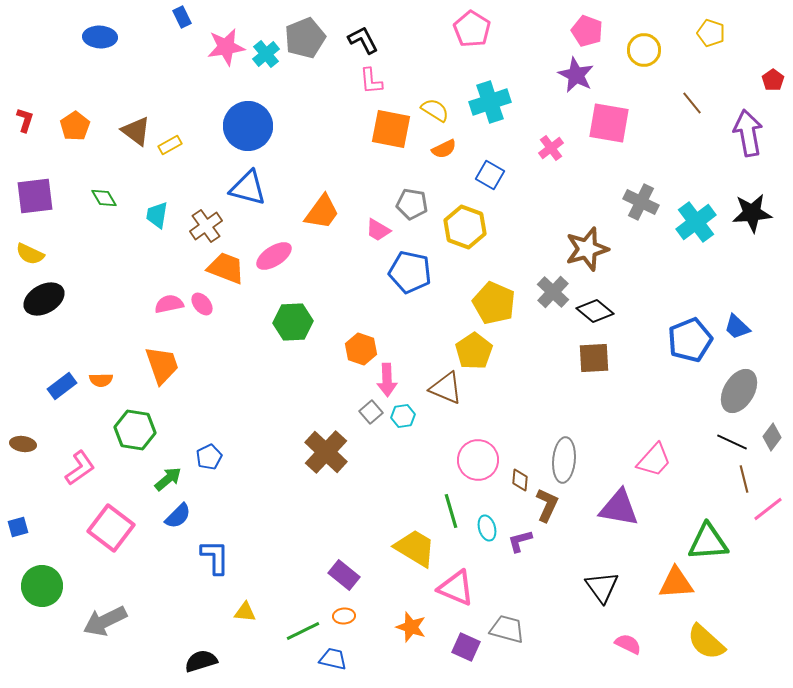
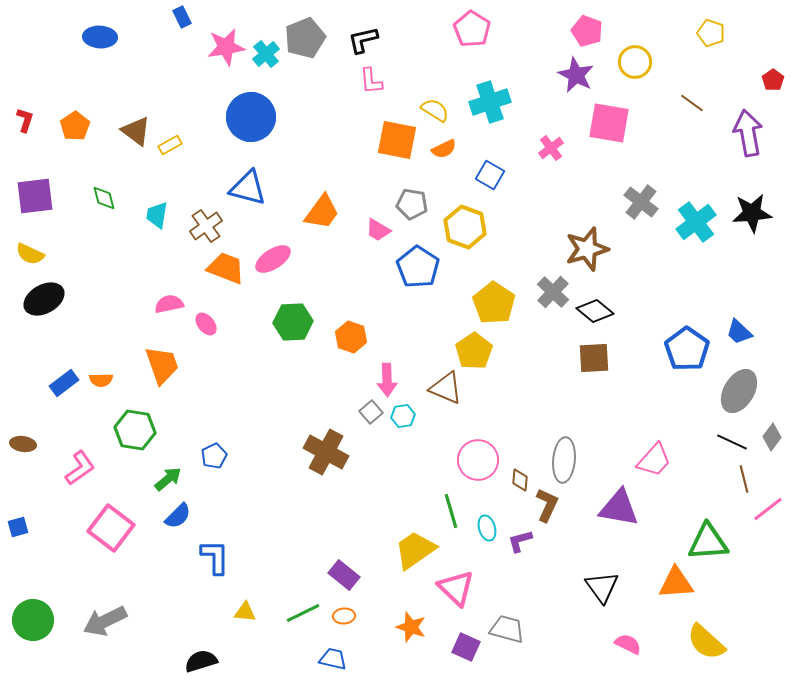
black L-shape at (363, 40): rotated 76 degrees counterclockwise
yellow circle at (644, 50): moved 9 px left, 12 px down
brown line at (692, 103): rotated 15 degrees counterclockwise
blue circle at (248, 126): moved 3 px right, 9 px up
orange square at (391, 129): moved 6 px right, 11 px down
green diamond at (104, 198): rotated 16 degrees clockwise
gray cross at (641, 202): rotated 12 degrees clockwise
pink ellipse at (274, 256): moved 1 px left, 3 px down
blue pentagon at (410, 272): moved 8 px right, 5 px up; rotated 21 degrees clockwise
yellow pentagon at (494, 303): rotated 9 degrees clockwise
pink ellipse at (202, 304): moved 4 px right, 20 px down
blue trapezoid at (737, 327): moved 2 px right, 5 px down
blue pentagon at (690, 340): moved 3 px left, 9 px down; rotated 15 degrees counterclockwise
orange hexagon at (361, 349): moved 10 px left, 12 px up
blue rectangle at (62, 386): moved 2 px right, 3 px up
brown cross at (326, 452): rotated 15 degrees counterclockwise
blue pentagon at (209, 457): moved 5 px right, 1 px up
yellow trapezoid at (415, 548): moved 2 px down; rotated 66 degrees counterclockwise
green circle at (42, 586): moved 9 px left, 34 px down
pink triangle at (456, 588): rotated 21 degrees clockwise
green line at (303, 631): moved 18 px up
